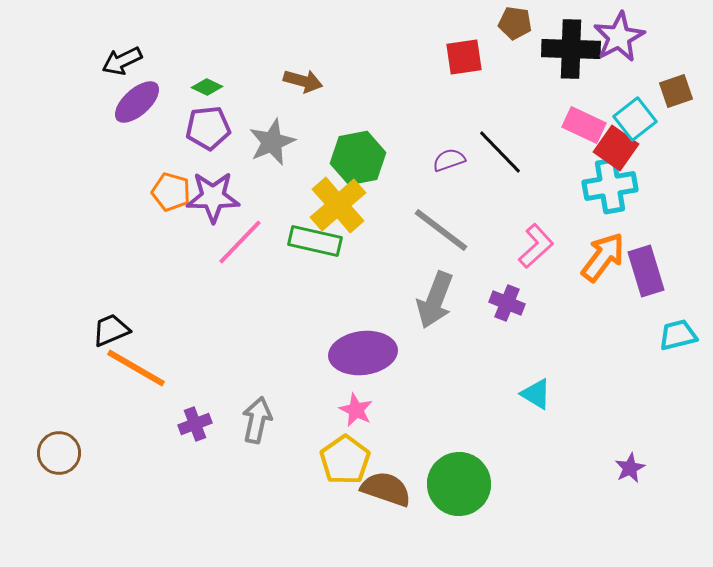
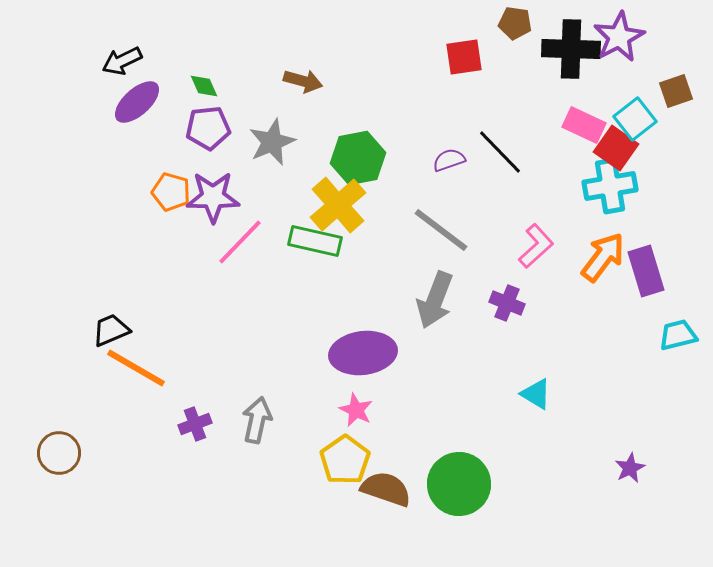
green diamond at (207, 87): moved 3 px left, 1 px up; rotated 40 degrees clockwise
